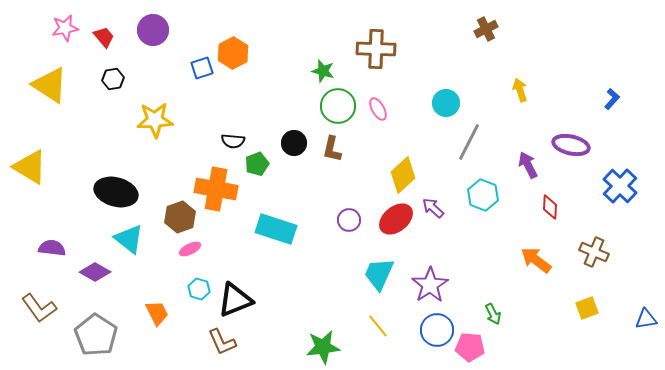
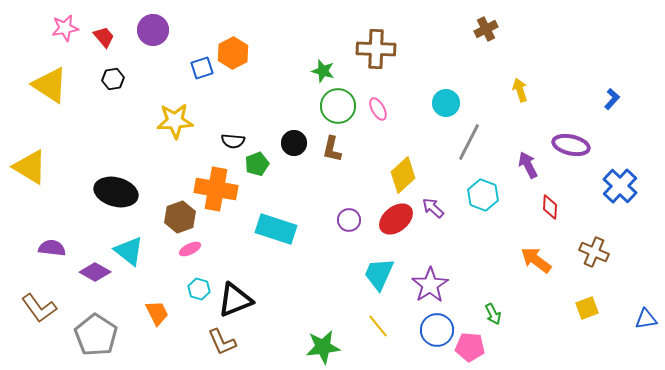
yellow star at (155, 120): moved 20 px right, 1 px down
cyan triangle at (129, 239): moved 12 px down
